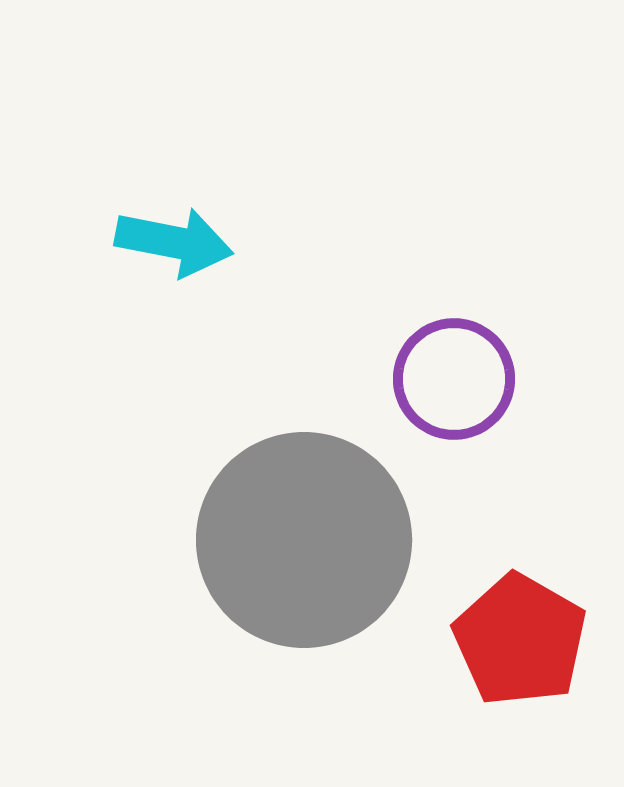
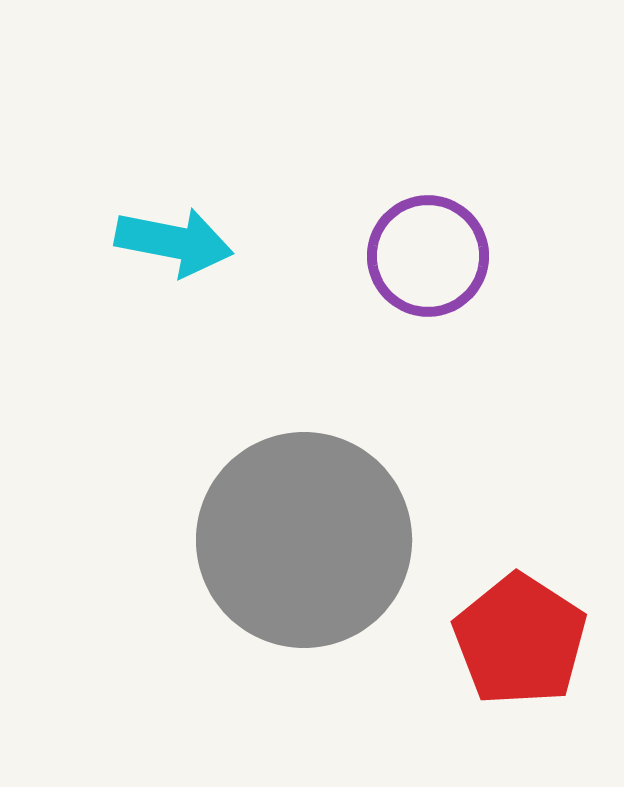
purple circle: moved 26 px left, 123 px up
red pentagon: rotated 3 degrees clockwise
